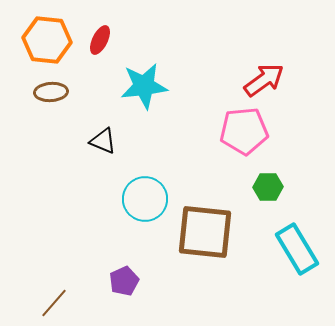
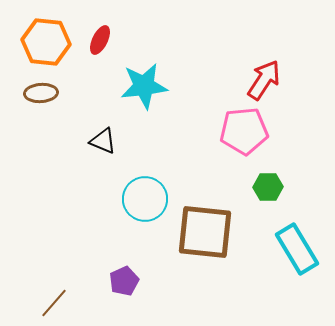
orange hexagon: moved 1 px left, 2 px down
red arrow: rotated 21 degrees counterclockwise
brown ellipse: moved 10 px left, 1 px down
